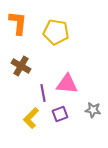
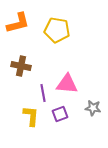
orange L-shape: rotated 70 degrees clockwise
yellow pentagon: moved 1 px right, 2 px up
brown cross: rotated 18 degrees counterclockwise
gray star: moved 2 px up
yellow L-shape: moved 2 px up; rotated 140 degrees clockwise
